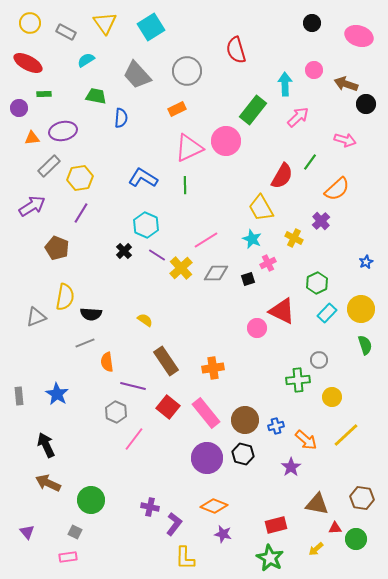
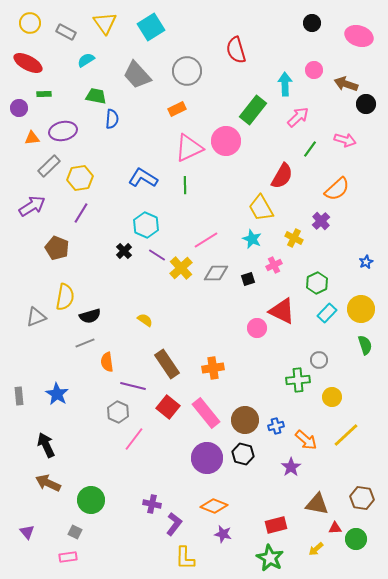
blue semicircle at (121, 118): moved 9 px left, 1 px down
green line at (310, 162): moved 13 px up
pink cross at (268, 263): moved 6 px right, 2 px down
black semicircle at (91, 314): moved 1 px left, 2 px down; rotated 20 degrees counterclockwise
brown rectangle at (166, 361): moved 1 px right, 3 px down
gray hexagon at (116, 412): moved 2 px right
purple cross at (150, 507): moved 2 px right, 3 px up
